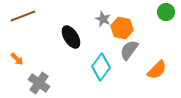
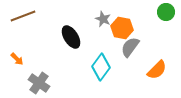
gray semicircle: moved 1 px right, 3 px up
